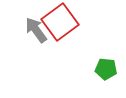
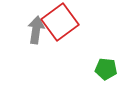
gray arrow: rotated 44 degrees clockwise
